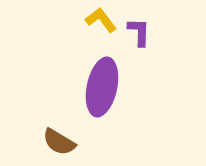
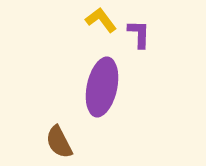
purple L-shape: moved 2 px down
brown semicircle: rotated 32 degrees clockwise
